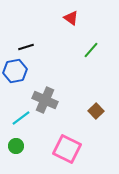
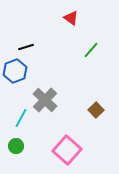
blue hexagon: rotated 10 degrees counterclockwise
gray cross: rotated 20 degrees clockwise
brown square: moved 1 px up
cyan line: rotated 24 degrees counterclockwise
pink square: moved 1 px down; rotated 16 degrees clockwise
